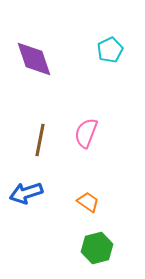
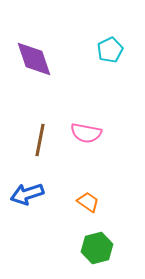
pink semicircle: rotated 100 degrees counterclockwise
blue arrow: moved 1 px right, 1 px down
